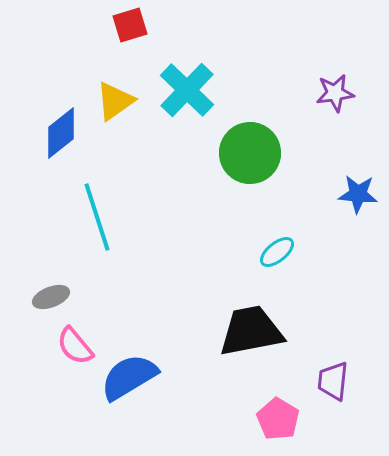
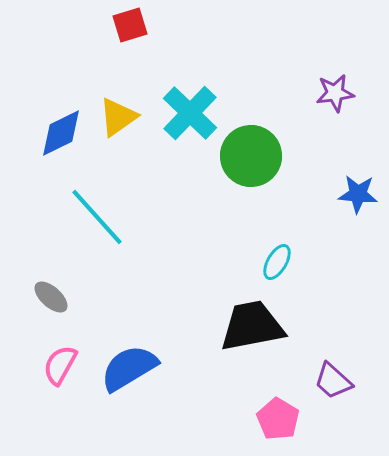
cyan cross: moved 3 px right, 23 px down
yellow triangle: moved 3 px right, 16 px down
blue diamond: rotated 12 degrees clockwise
green circle: moved 1 px right, 3 px down
cyan line: rotated 24 degrees counterclockwise
cyan ellipse: moved 10 px down; rotated 21 degrees counterclockwise
gray ellipse: rotated 63 degrees clockwise
black trapezoid: moved 1 px right, 5 px up
pink semicircle: moved 15 px left, 19 px down; rotated 69 degrees clockwise
blue semicircle: moved 9 px up
purple trapezoid: rotated 54 degrees counterclockwise
